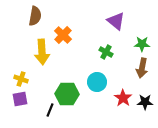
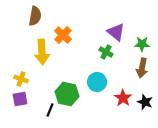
purple triangle: moved 11 px down
green hexagon: rotated 10 degrees clockwise
black star: rotated 21 degrees clockwise
